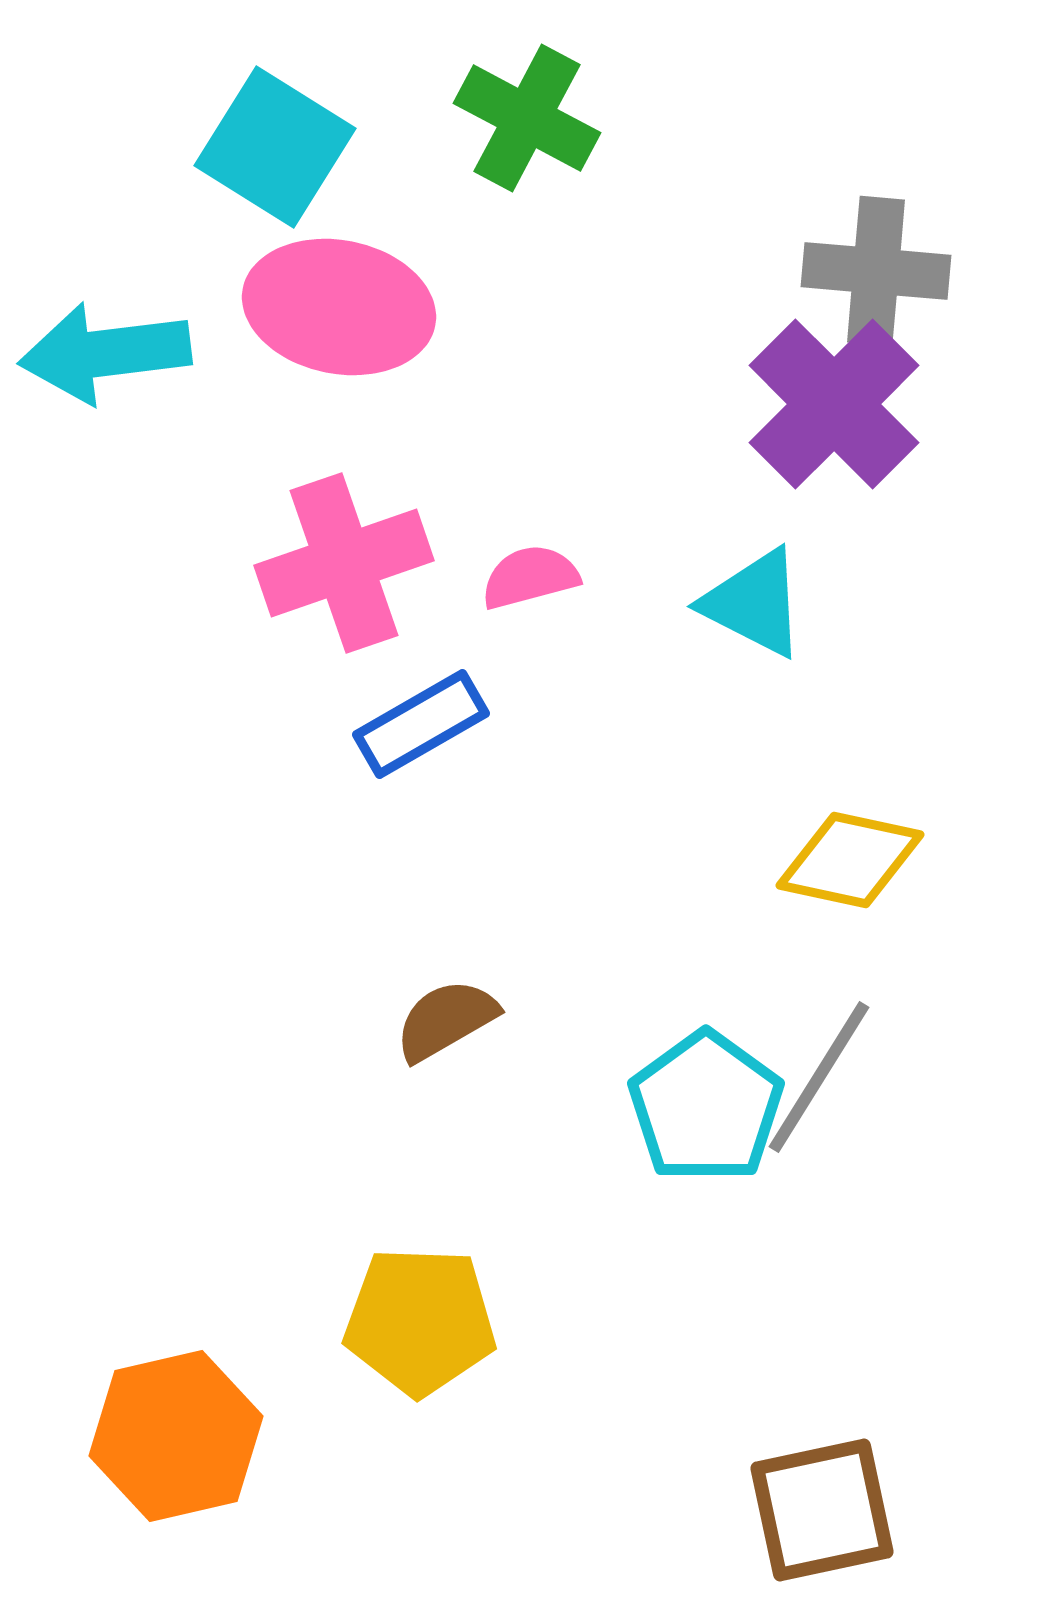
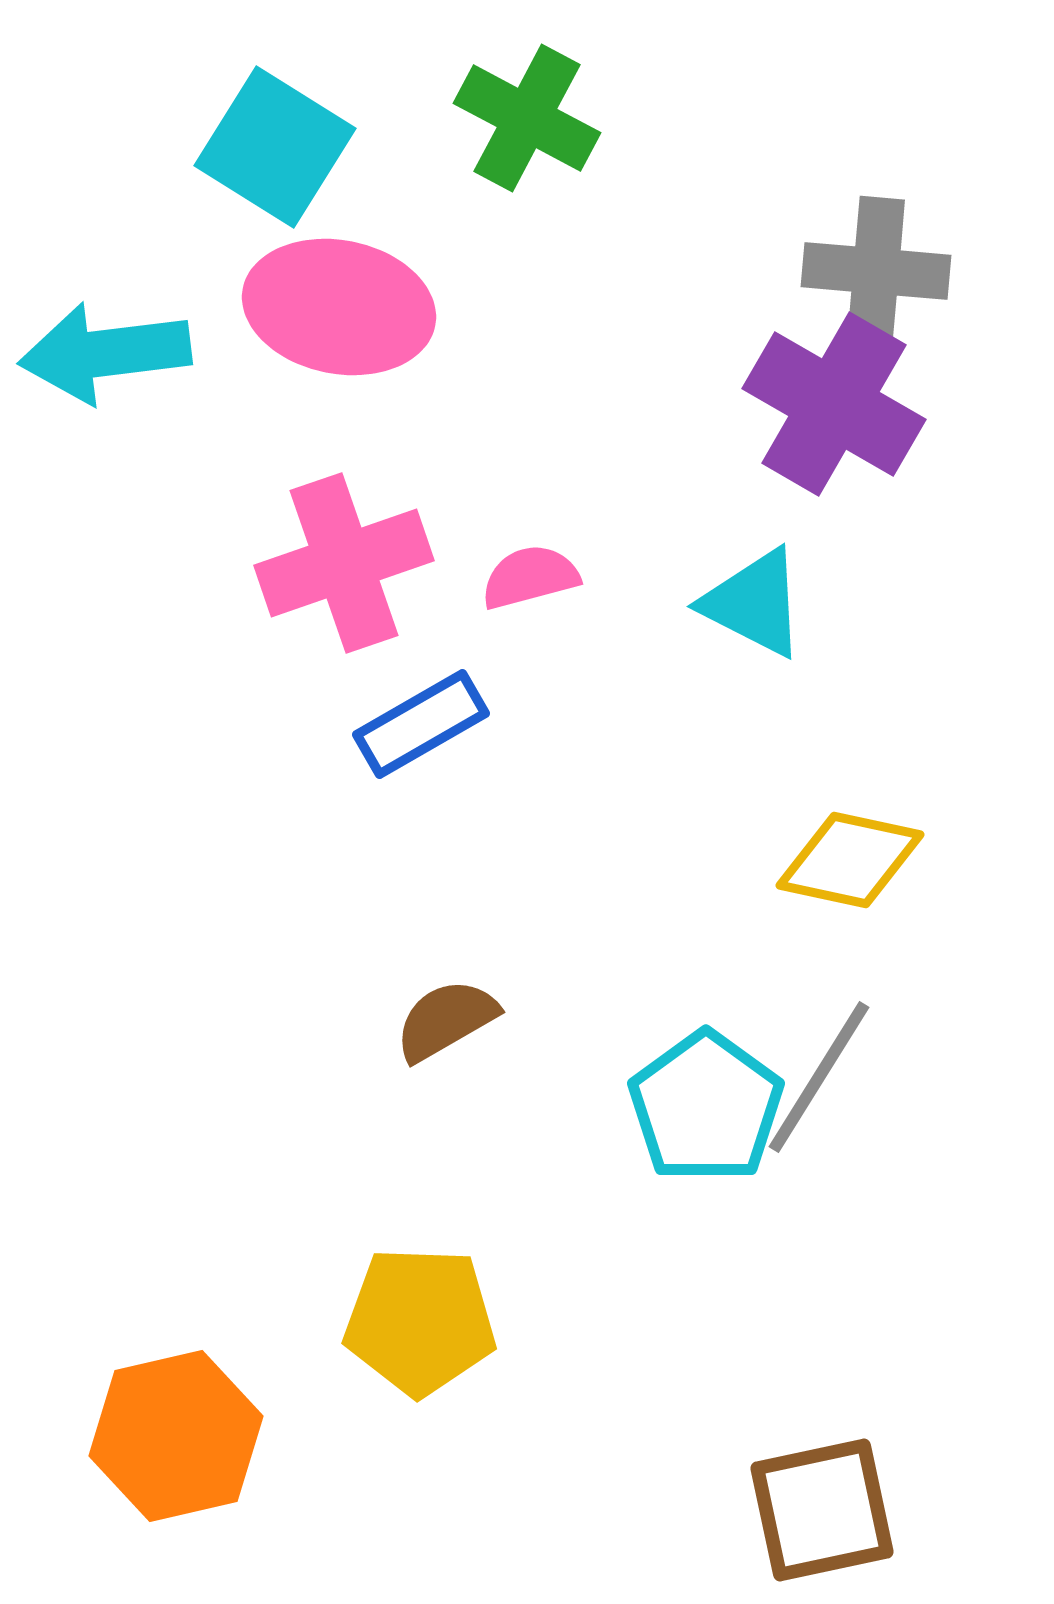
purple cross: rotated 15 degrees counterclockwise
